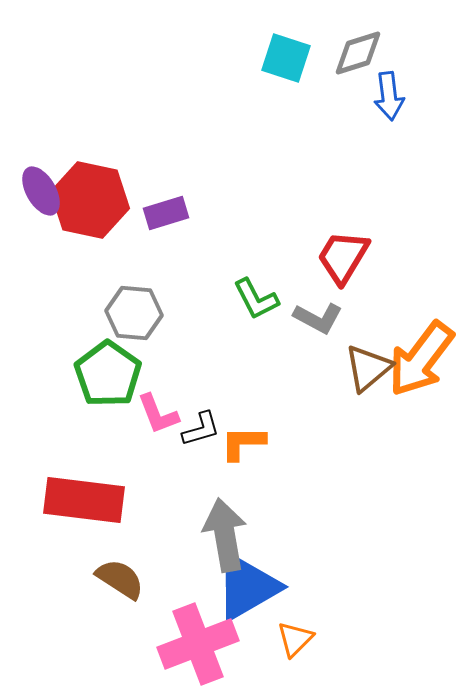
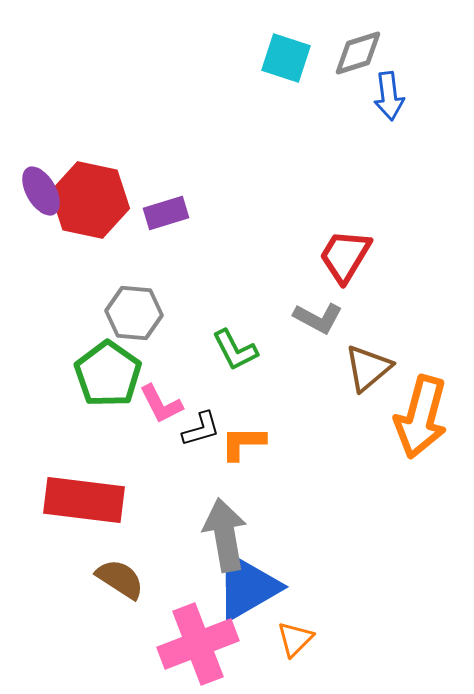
red trapezoid: moved 2 px right, 1 px up
green L-shape: moved 21 px left, 51 px down
orange arrow: moved 58 px down; rotated 22 degrees counterclockwise
pink L-shape: moved 3 px right, 10 px up; rotated 6 degrees counterclockwise
